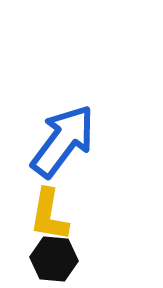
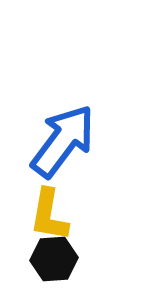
black hexagon: rotated 9 degrees counterclockwise
